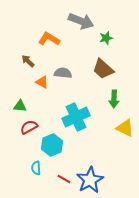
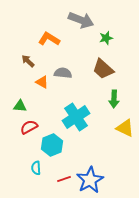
gray arrow: moved 1 px up
cyan cross: rotated 8 degrees counterclockwise
red line: rotated 48 degrees counterclockwise
